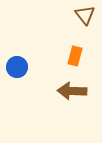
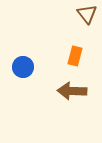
brown triangle: moved 2 px right, 1 px up
blue circle: moved 6 px right
